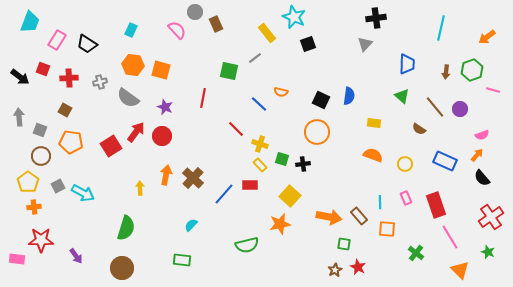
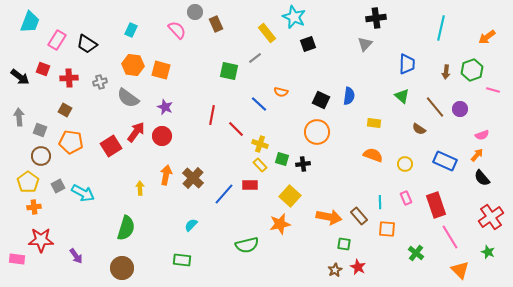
red line at (203, 98): moved 9 px right, 17 px down
